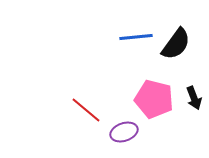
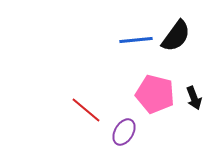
blue line: moved 3 px down
black semicircle: moved 8 px up
pink pentagon: moved 1 px right, 5 px up
purple ellipse: rotated 40 degrees counterclockwise
